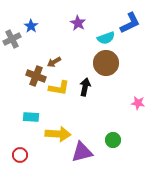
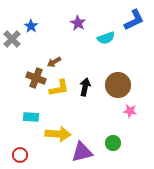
blue L-shape: moved 4 px right, 3 px up
gray cross: rotated 18 degrees counterclockwise
brown circle: moved 12 px right, 22 px down
brown cross: moved 2 px down
yellow L-shape: rotated 20 degrees counterclockwise
pink star: moved 8 px left, 8 px down
green circle: moved 3 px down
